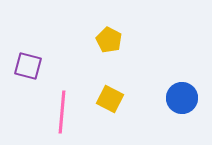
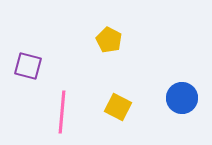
yellow square: moved 8 px right, 8 px down
